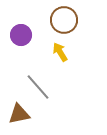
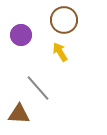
gray line: moved 1 px down
brown triangle: rotated 15 degrees clockwise
